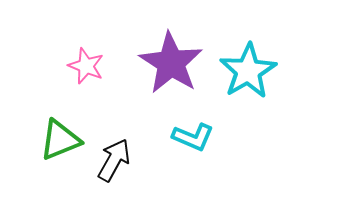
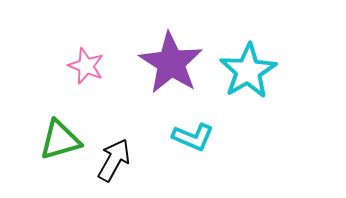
green triangle: rotated 6 degrees clockwise
